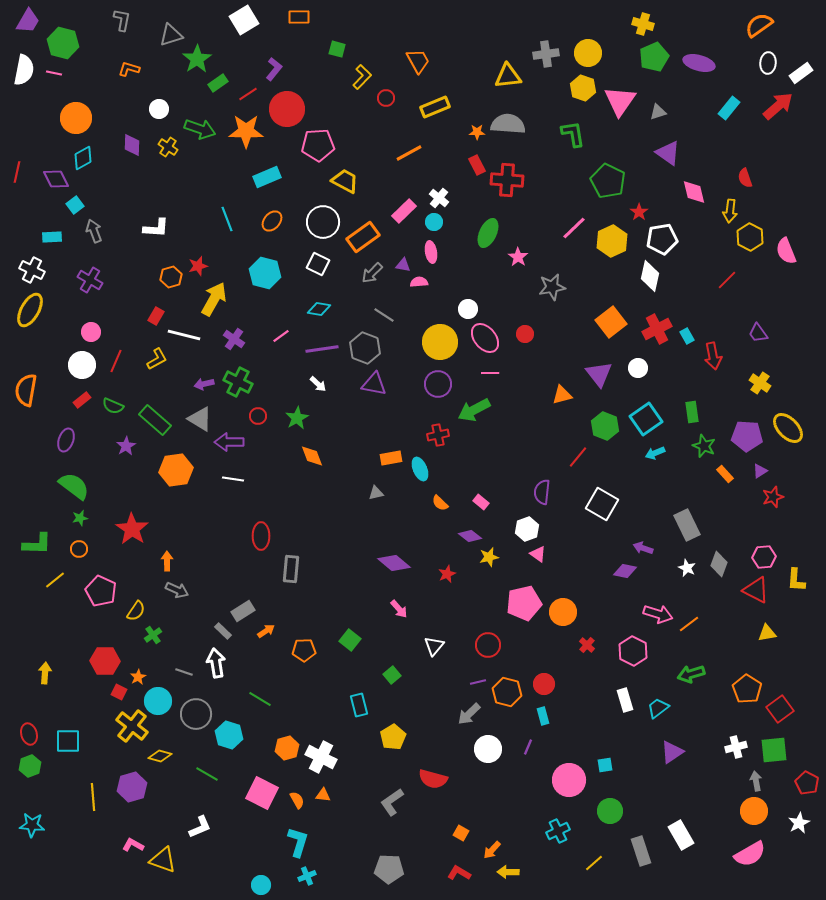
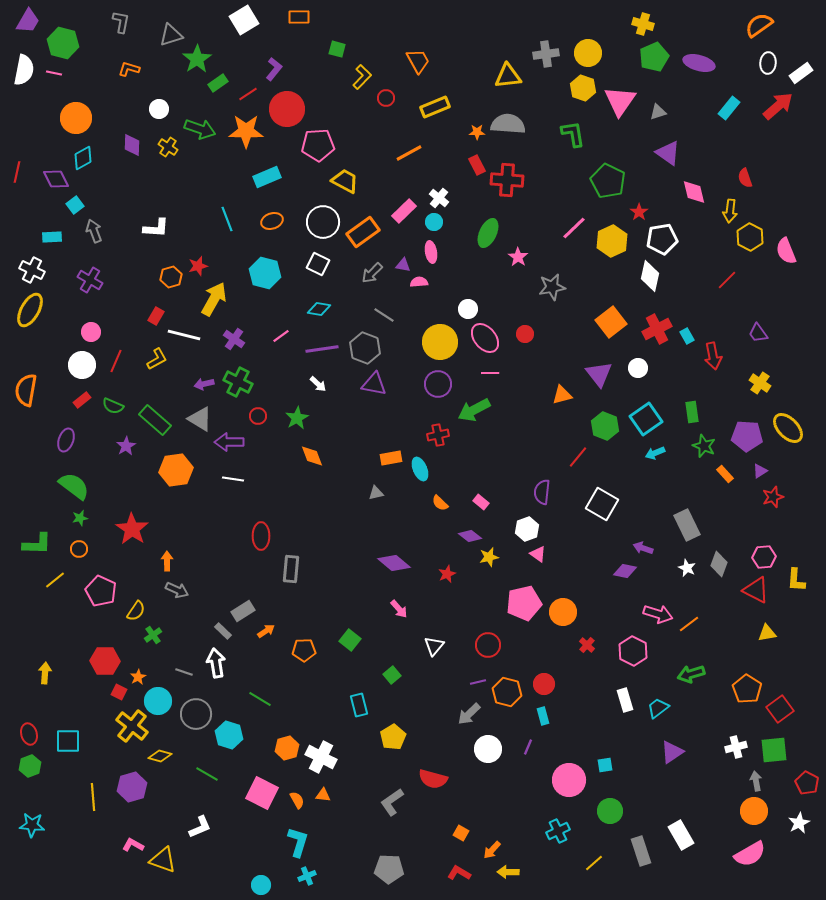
gray L-shape at (122, 20): moved 1 px left, 2 px down
orange ellipse at (272, 221): rotated 30 degrees clockwise
orange rectangle at (363, 237): moved 5 px up
